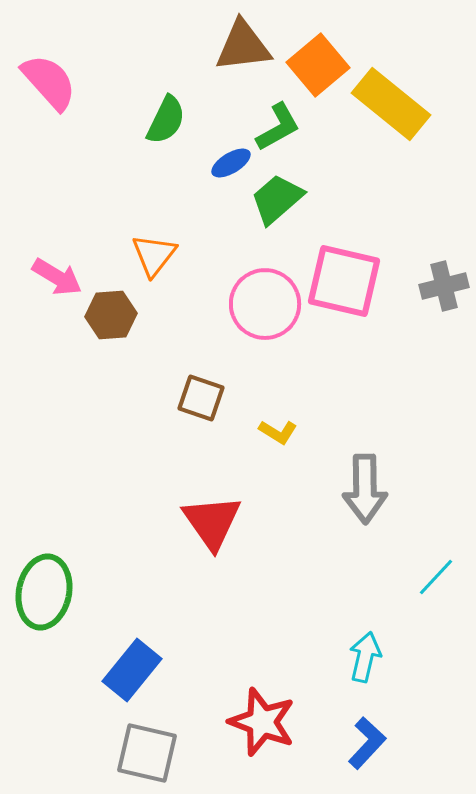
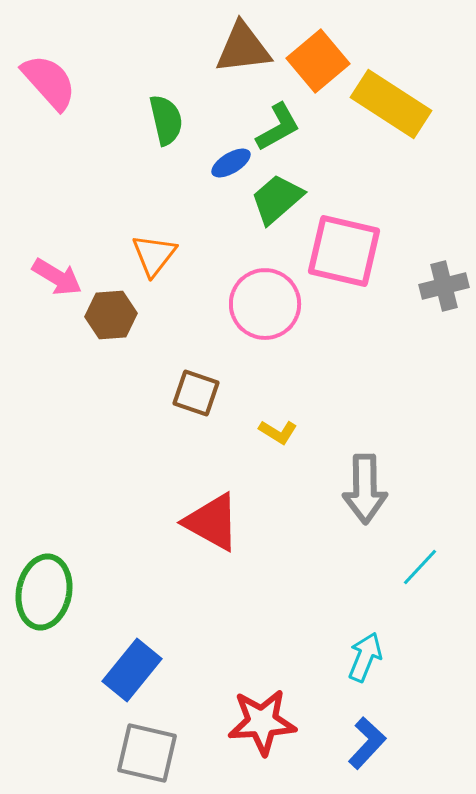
brown triangle: moved 2 px down
orange square: moved 4 px up
yellow rectangle: rotated 6 degrees counterclockwise
green semicircle: rotated 39 degrees counterclockwise
pink square: moved 30 px up
brown square: moved 5 px left, 5 px up
red triangle: rotated 26 degrees counterclockwise
cyan line: moved 16 px left, 10 px up
cyan arrow: rotated 9 degrees clockwise
red star: rotated 24 degrees counterclockwise
